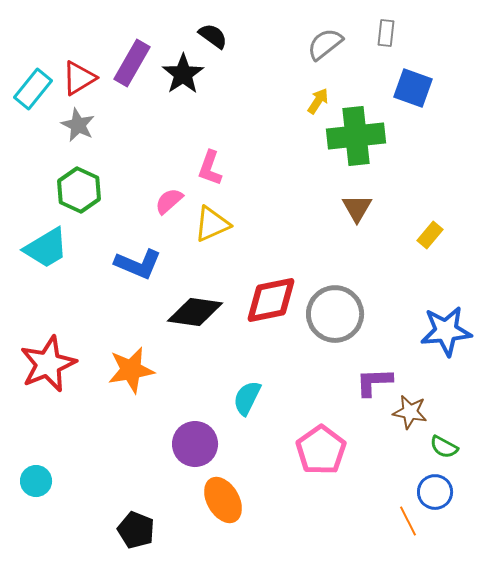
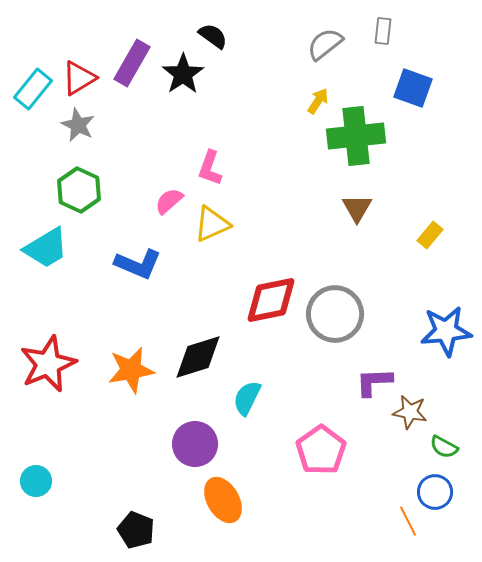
gray rectangle: moved 3 px left, 2 px up
black diamond: moved 3 px right, 45 px down; rotated 26 degrees counterclockwise
